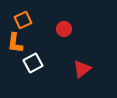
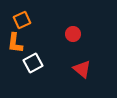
orange square: moved 1 px left
red circle: moved 9 px right, 5 px down
red triangle: rotated 42 degrees counterclockwise
